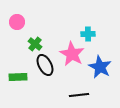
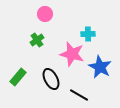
pink circle: moved 28 px right, 8 px up
green cross: moved 2 px right, 4 px up; rotated 16 degrees clockwise
pink star: rotated 15 degrees counterclockwise
black ellipse: moved 6 px right, 14 px down
green rectangle: rotated 48 degrees counterclockwise
black line: rotated 36 degrees clockwise
